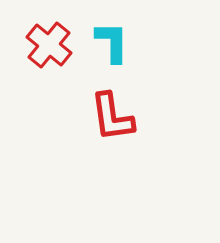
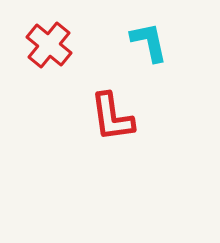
cyan L-shape: moved 37 px right; rotated 12 degrees counterclockwise
